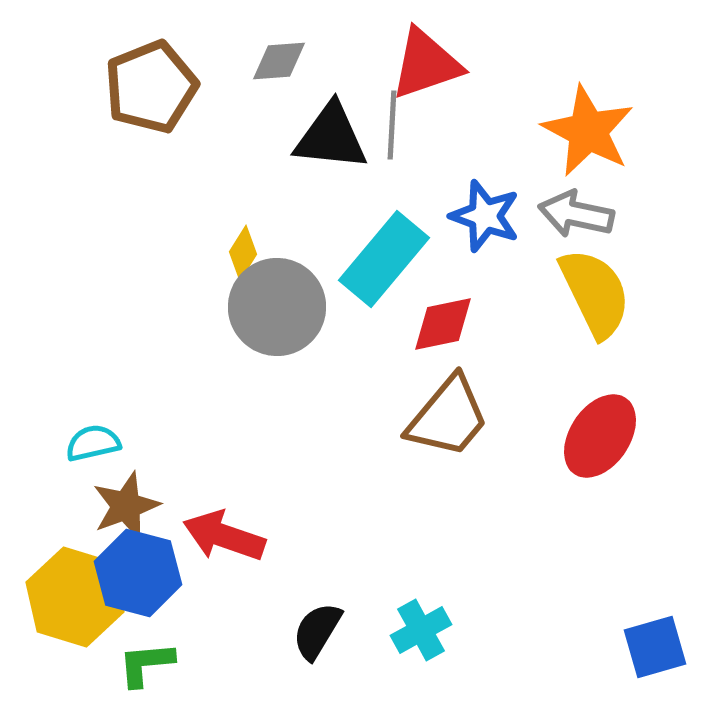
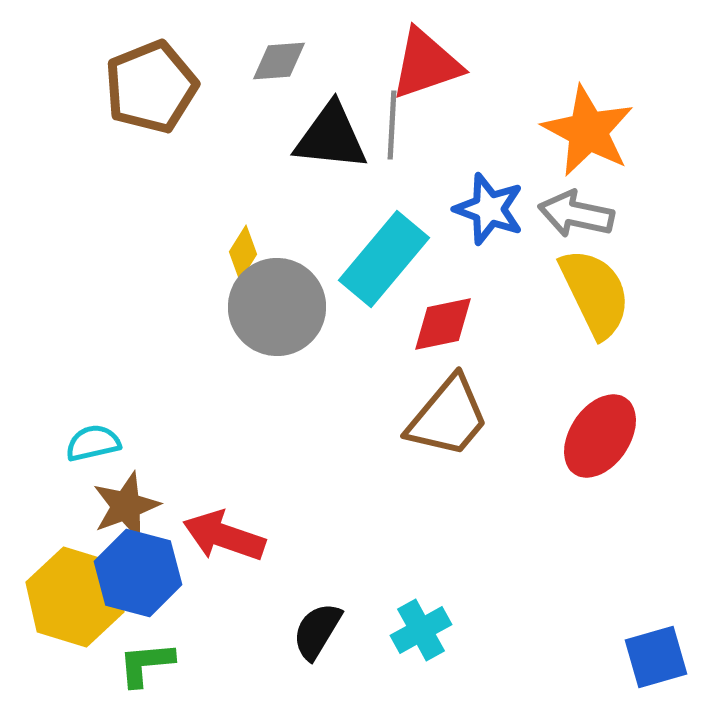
blue star: moved 4 px right, 7 px up
blue square: moved 1 px right, 10 px down
